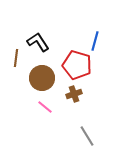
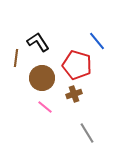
blue line: moved 2 px right; rotated 54 degrees counterclockwise
gray line: moved 3 px up
